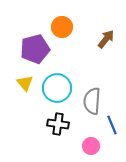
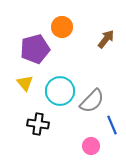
cyan circle: moved 3 px right, 3 px down
gray semicircle: rotated 140 degrees counterclockwise
black cross: moved 20 px left
